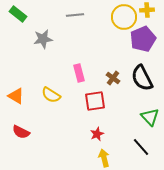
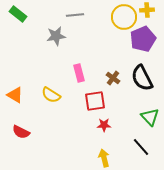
gray star: moved 13 px right, 3 px up
orange triangle: moved 1 px left, 1 px up
red star: moved 7 px right, 9 px up; rotated 24 degrees clockwise
